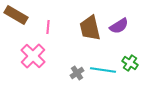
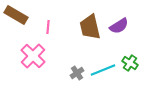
brown trapezoid: moved 1 px up
cyan line: rotated 30 degrees counterclockwise
